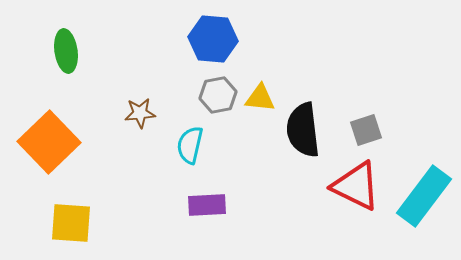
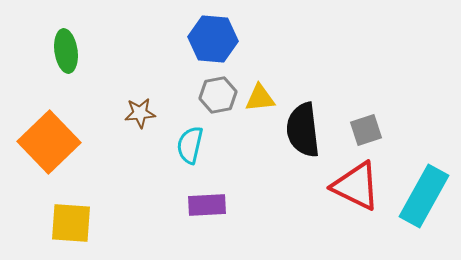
yellow triangle: rotated 12 degrees counterclockwise
cyan rectangle: rotated 8 degrees counterclockwise
